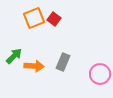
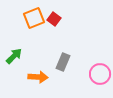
orange arrow: moved 4 px right, 11 px down
